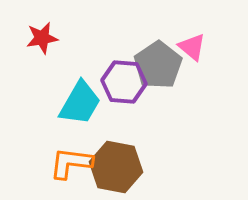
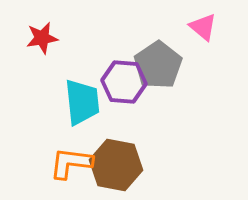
pink triangle: moved 11 px right, 20 px up
cyan trapezoid: moved 2 px right, 1 px up; rotated 36 degrees counterclockwise
brown hexagon: moved 2 px up
